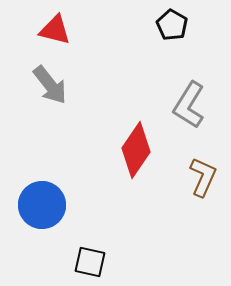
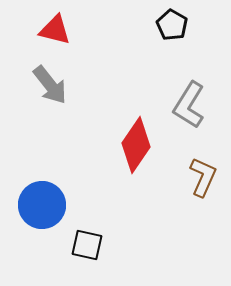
red diamond: moved 5 px up
black square: moved 3 px left, 17 px up
